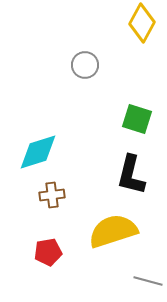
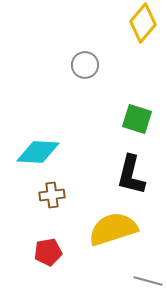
yellow diamond: moved 1 px right; rotated 12 degrees clockwise
cyan diamond: rotated 21 degrees clockwise
yellow semicircle: moved 2 px up
